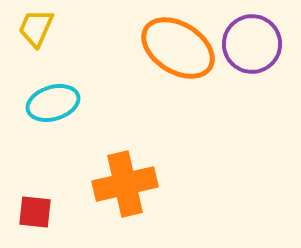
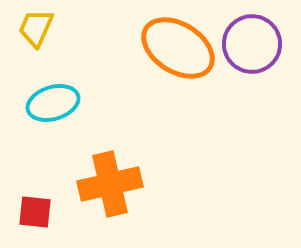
orange cross: moved 15 px left
